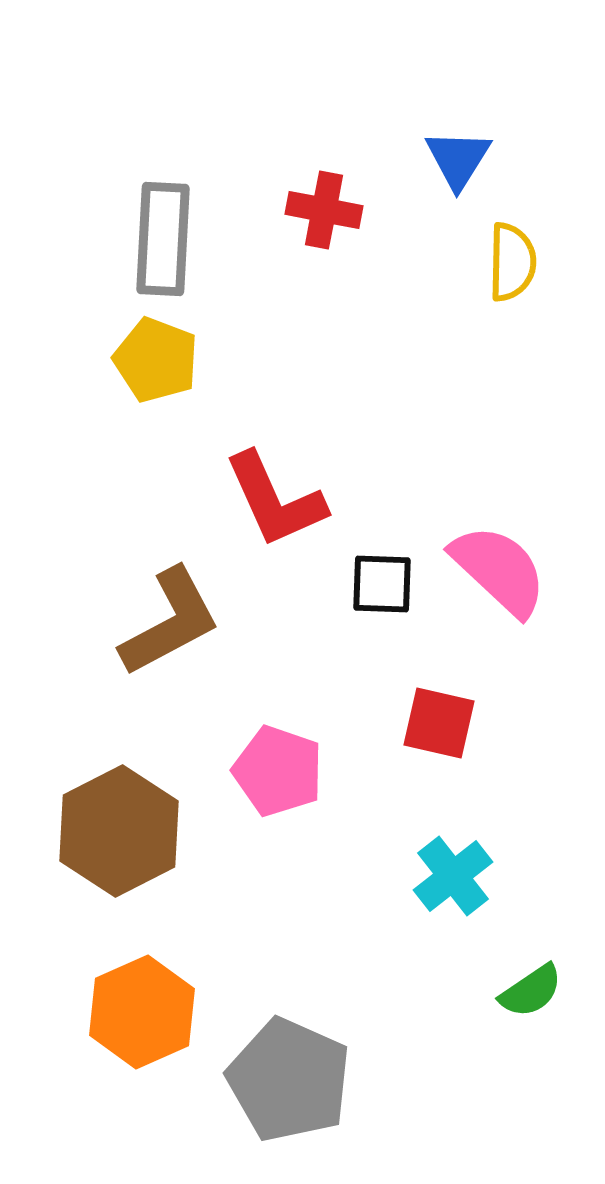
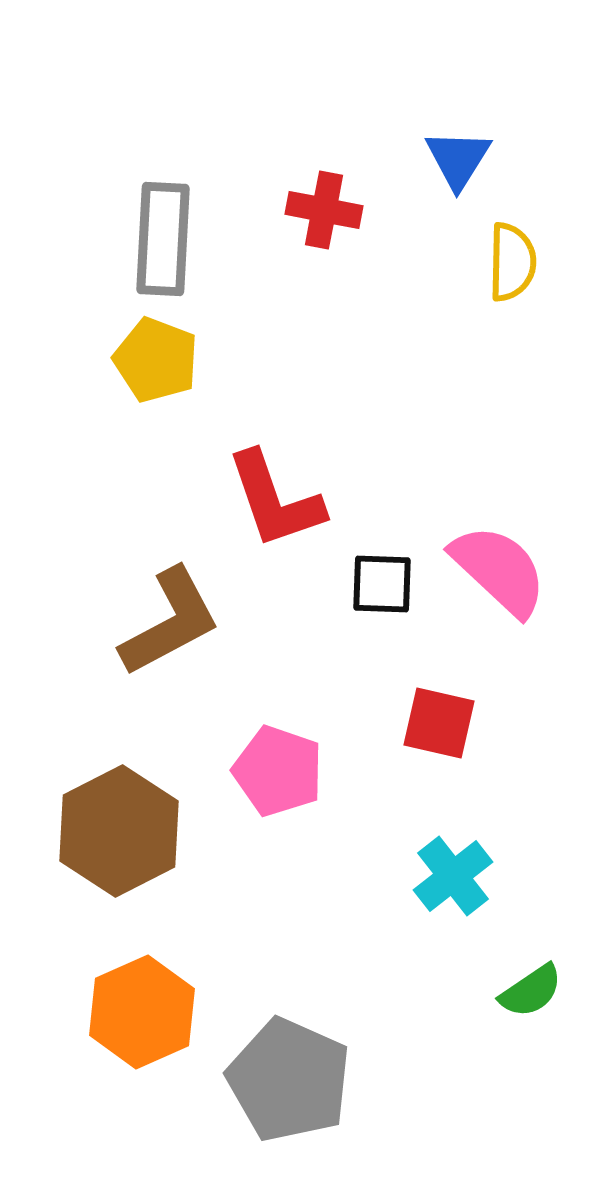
red L-shape: rotated 5 degrees clockwise
